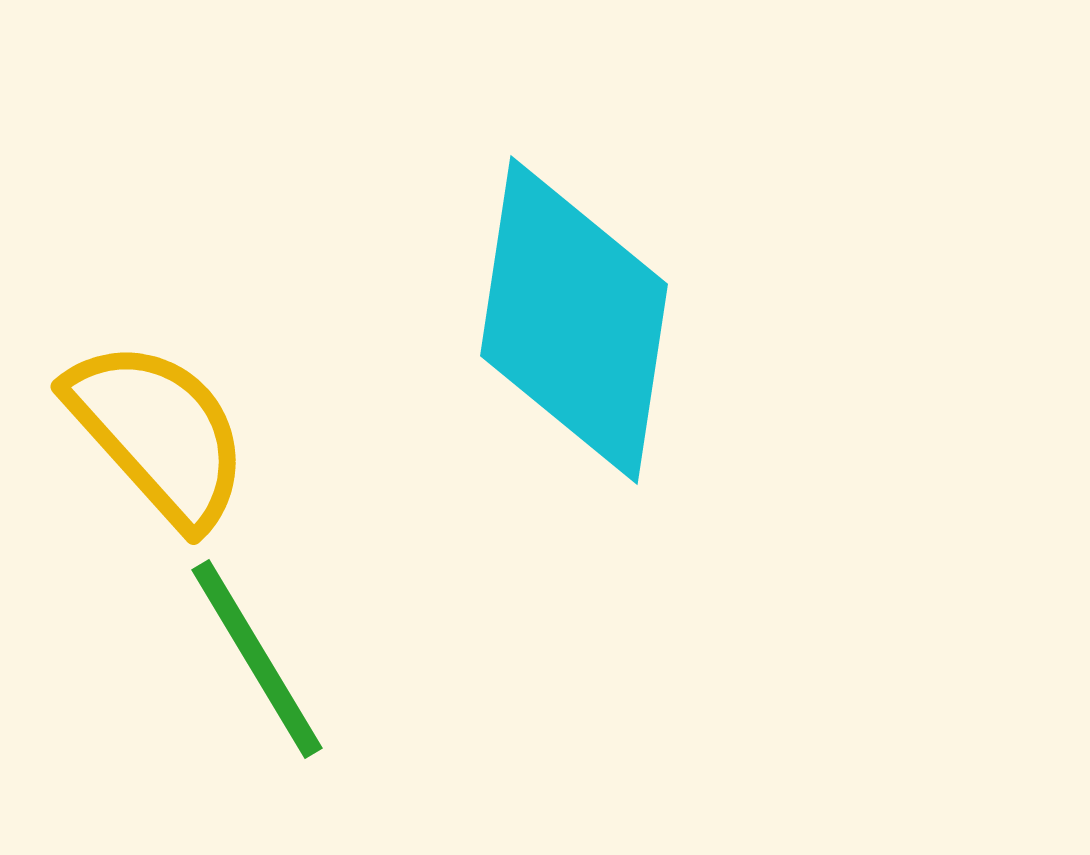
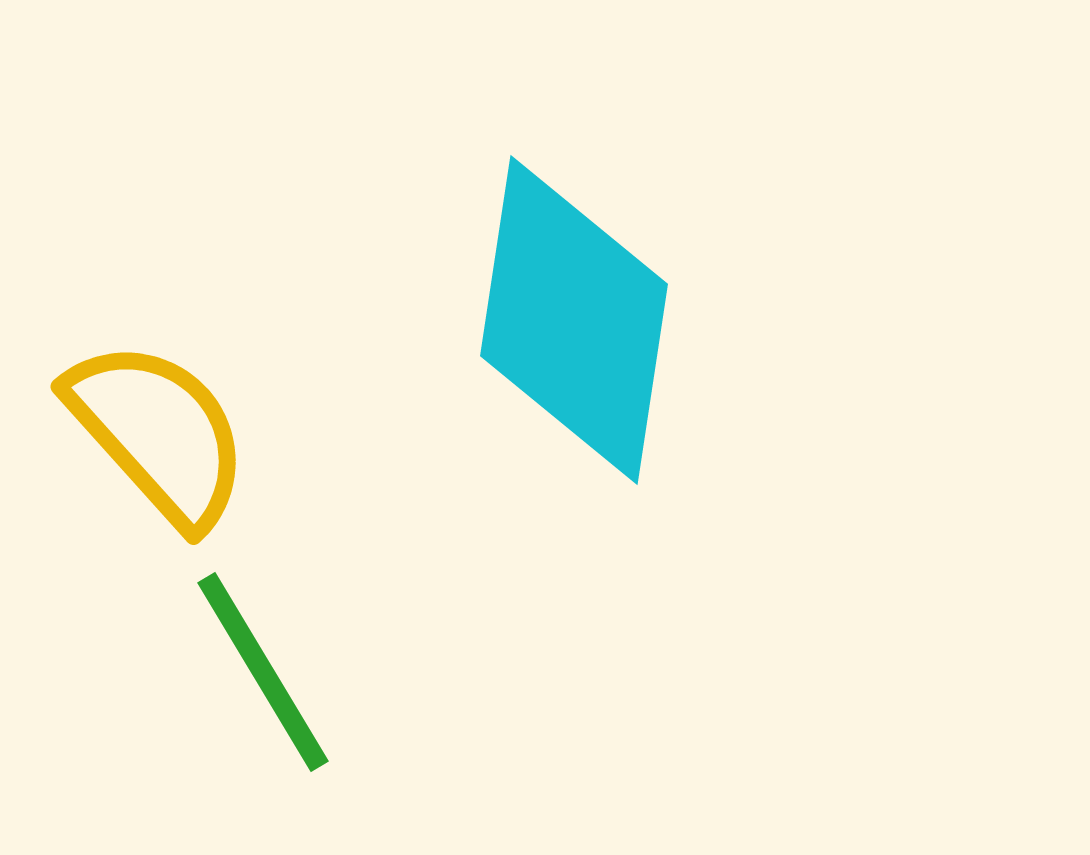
green line: moved 6 px right, 13 px down
